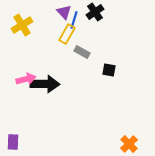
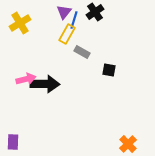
purple triangle: rotated 21 degrees clockwise
yellow cross: moved 2 px left, 2 px up
orange cross: moved 1 px left
